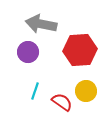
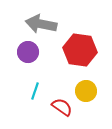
red hexagon: rotated 12 degrees clockwise
red semicircle: moved 5 px down
